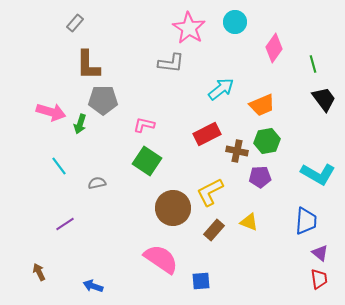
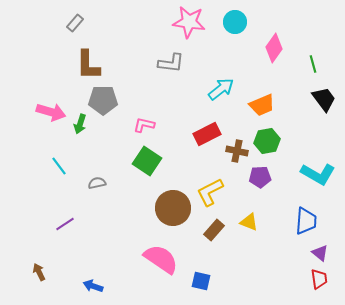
pink star: moved 6 px up; rotated 24 degrees counterclockwise
blue square: rotated 18 degrees clockwise
